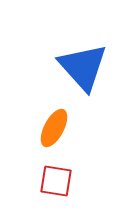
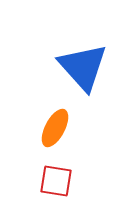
orange ellipse: moved 1 px right
